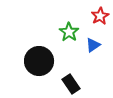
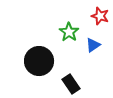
red star: rotated 24 degrees counterclockwise
